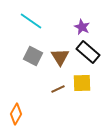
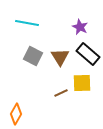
cyan line: moved 4 px left, 2 px down; rotated 25 degrees counterclockwise
purple star: moved 2 px left
black rectangle: moved 2 px down
brown line: moved 3 px right, 4 px down
